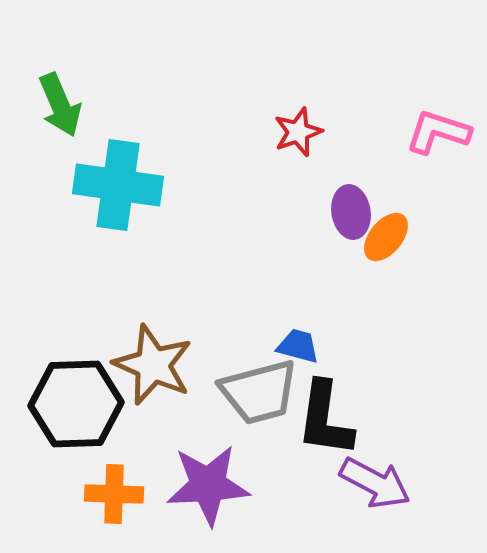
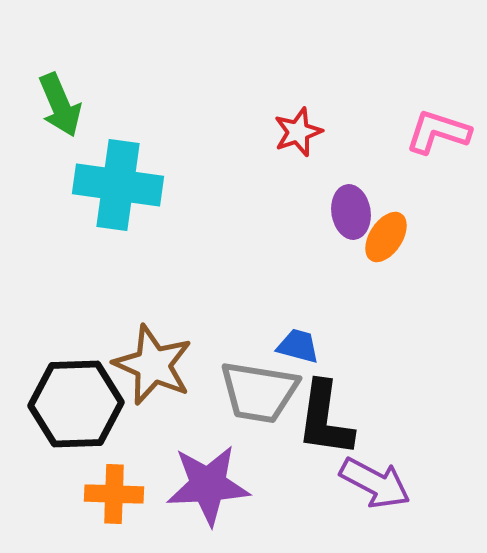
orange ellipse: rotated 6 degrees counterclockwise
gray trapezoid: rotated 24 degrees clockwise
